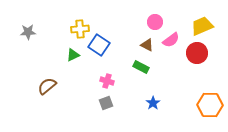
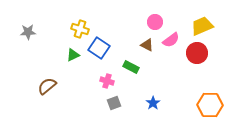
yellow cross: rotated 24 degrees clockwise
blue square: moved 3 px down
green rectangle: moved 10 px left
gray square: moved 8 px right
